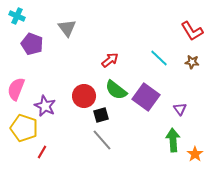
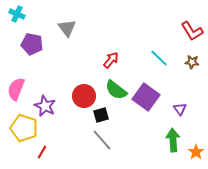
cyan cross: moved 2 px up
purple pentagon: rotated 10 degrees counterclockwise
red arrow: moved 1 px right; rotated 12 degrees counterclockwise
orange star: moved 1 px right, 2 px up
